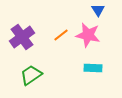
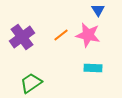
green trapezoid: moved 8 px down
